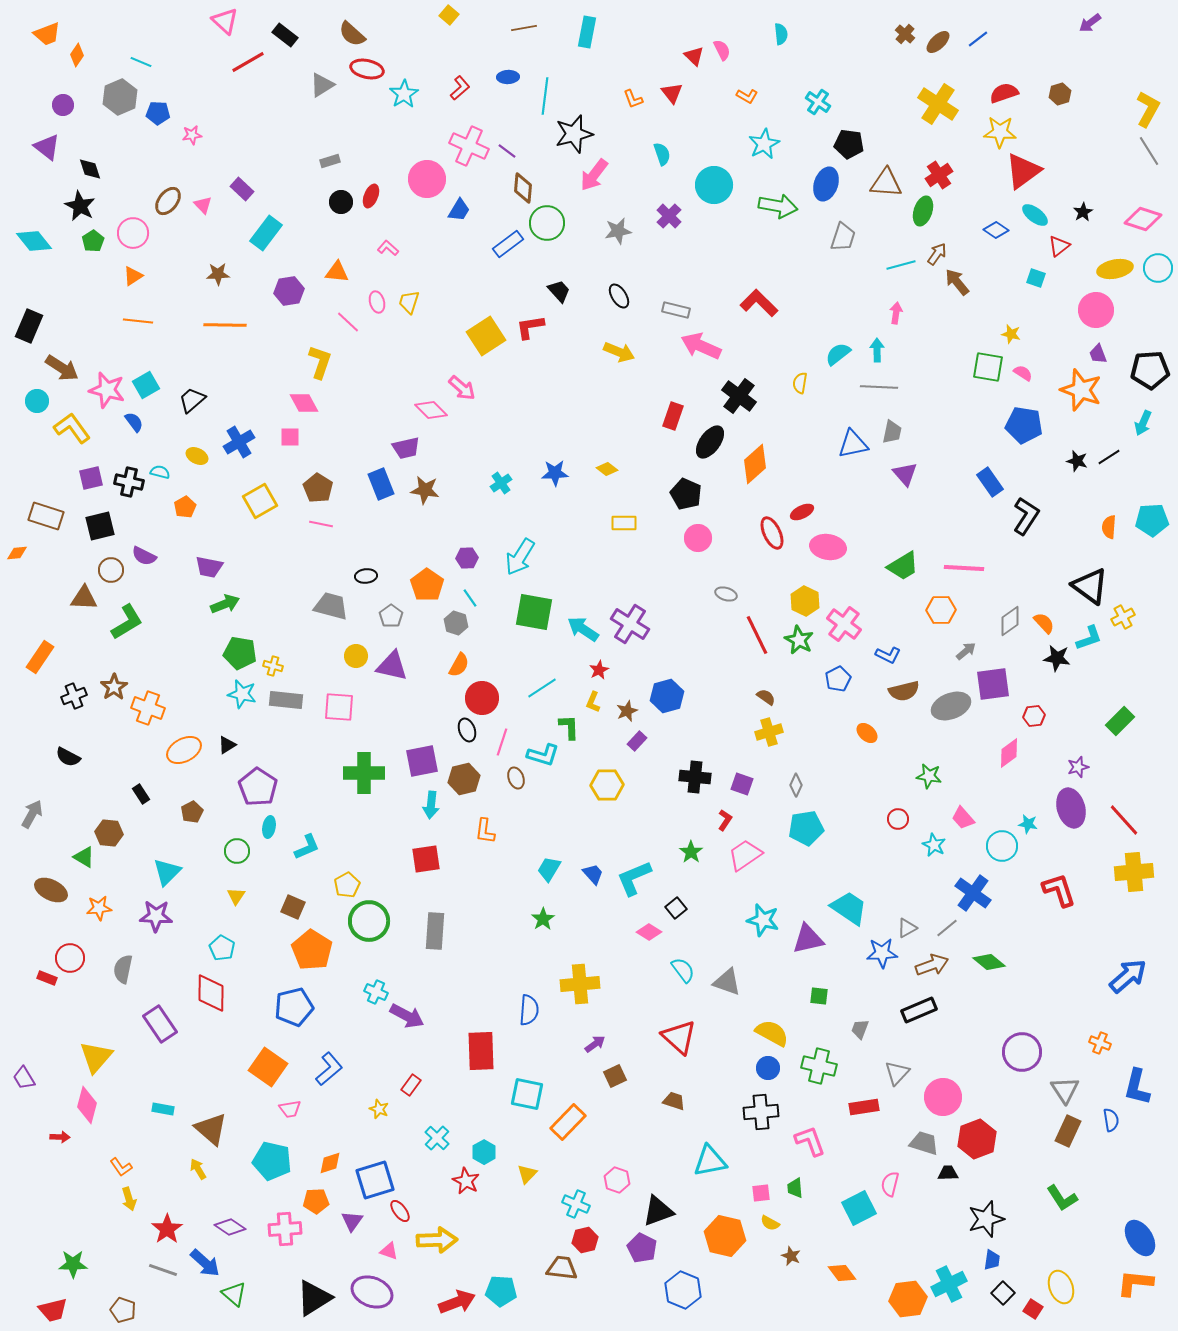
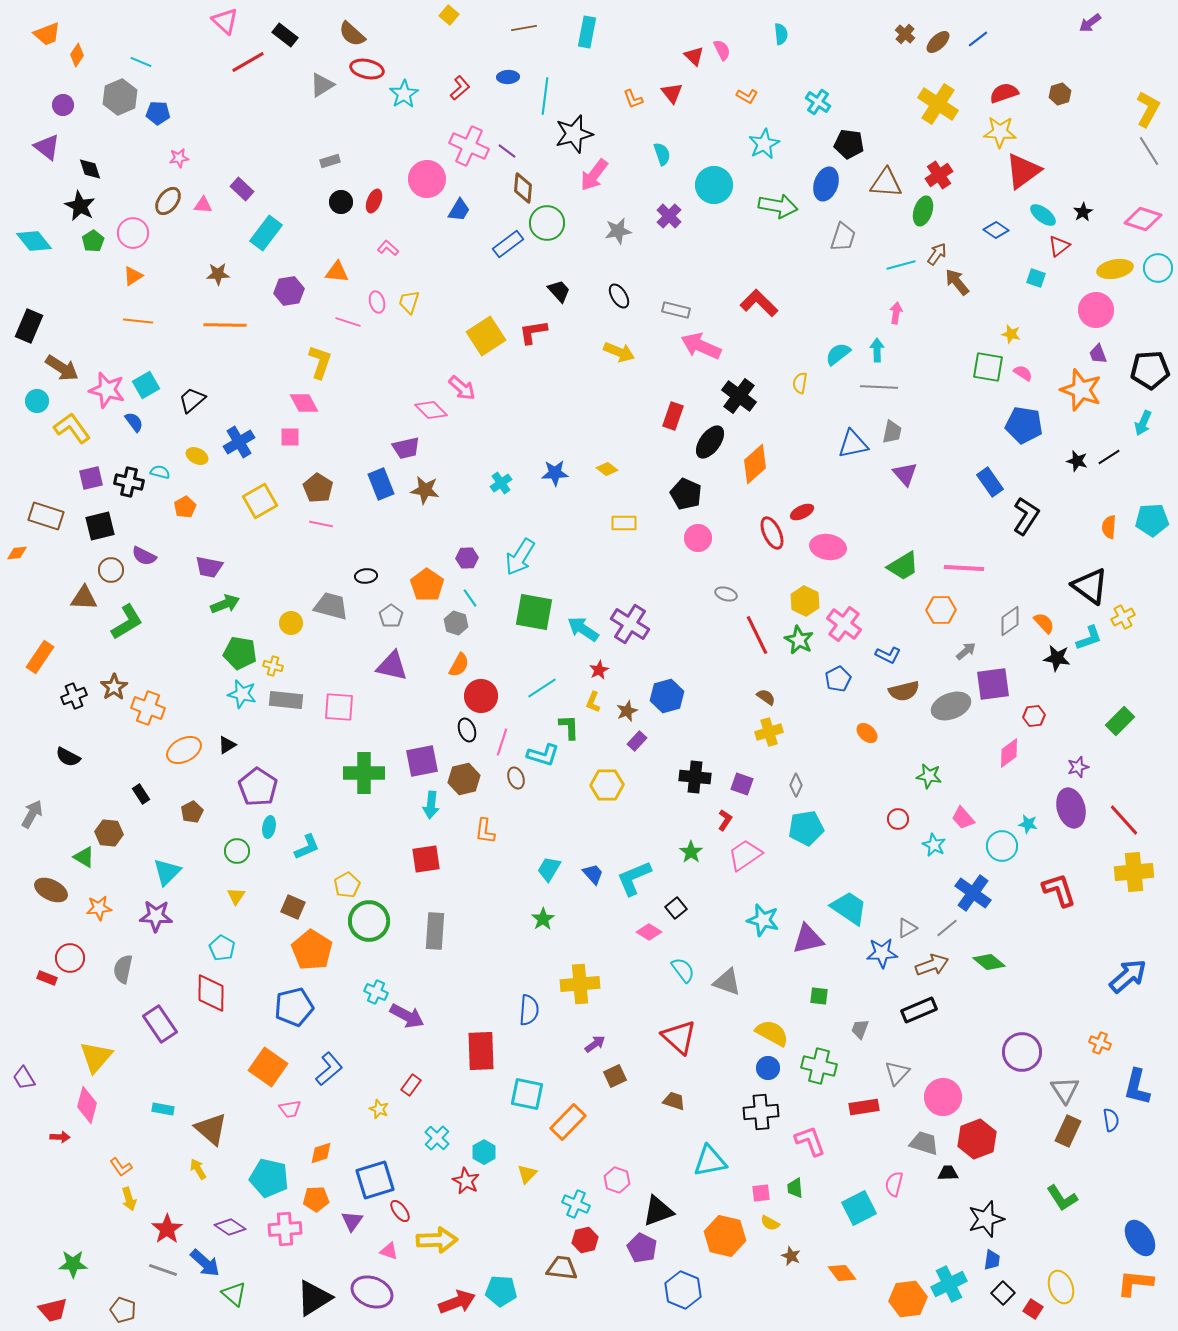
pink star at (192, 135): moved 13 px left, 23 px down
red ellipse at (371, 196): moved 3 px right, 5 px down
pink triangle at (203, 205): rotated 42 degrees counterclockwise
cyan ellipse at (1035, 215): moved 8 px right
pink line at (348, 322): rotated 25 degrees counterclockwise
red L-shape at (530, 327): moved 3 px right, 5 px down
yellow circle at (356, 656): moved 65 px left, 33 px up
red circle at (482, 698): moved 1 px left, 2 px up
cyan pentagon at (272, 1161): moved 3 px left, 17 px down
orange diamond at (330, 1163): moved 9 px left, 10 px up
pink semicircle at (890, 1184): moved 4 px right
orange pentagon at (316, 1201): moved 2 px up
